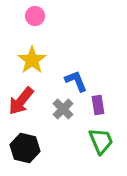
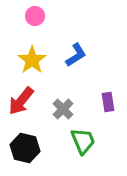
blue L-shape: moved 26 px up; rotated 80 degrees clockwise
purple rectangle: moved 10 px right, 3 px up
green trapezoid: moved 18 px left
